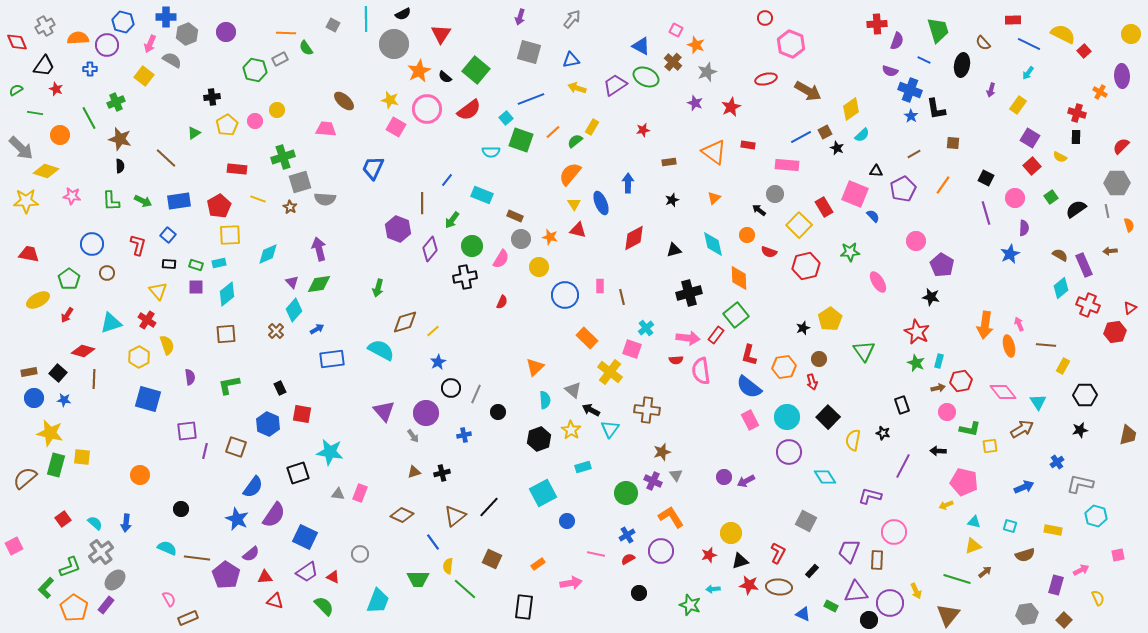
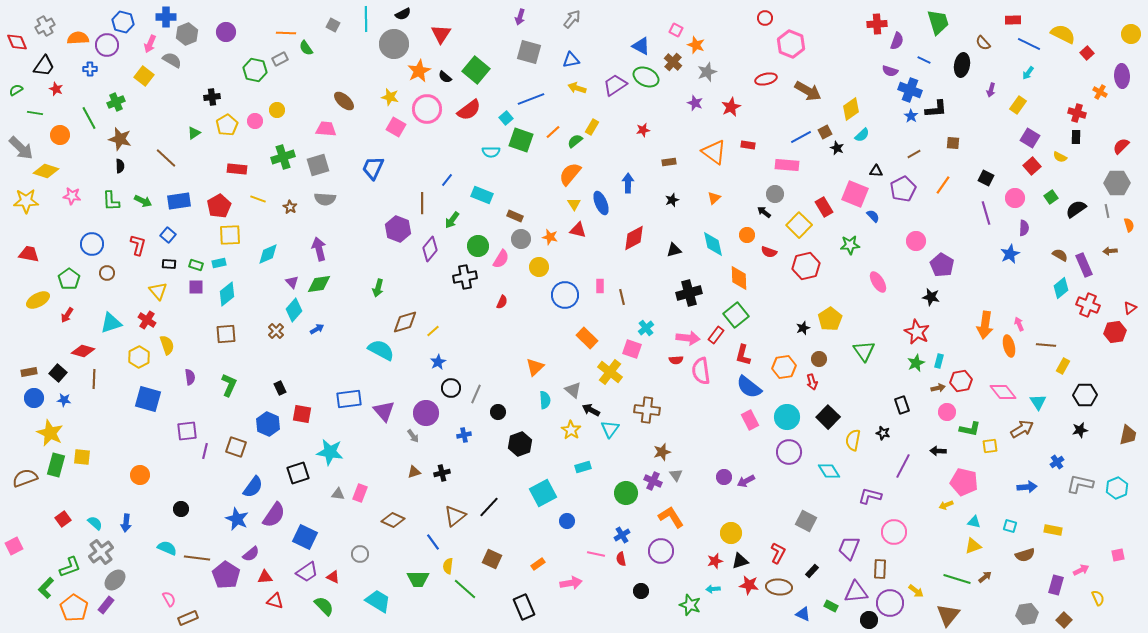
green trapezoid at (938, 30): moved 8 px up
red square at (1084, 51): moved 3 px right, 2 px down
yellow star at (390, 100): moved 3 px up
black L-shape at (936, 109): rotated 85 degrees counterclockwise
gray square at (300, 182): moved 18 px right, 17 px up
black arrow at (759, 210): moved 5 px right, 2 px down
green circle at (472, 246): moved 6 px right
green star at (850, 252): moved 7 px up
red L-shape at (749, 355): moved 6 px left
blue rectangle at (332, 359): moved 17 px right, 40 px down
green star at (916, 363): rotated 24 degrees clockwise
green L-shape at (229, 385): rotated 125 degrees clockwise
yellow star at (50, 433): rotated 12 degrees clockwise
black hexagon at (539, 439): moved 19 px left, 5 px down
cyan diamond at (825, 477): moved 4 px right, 6 px up
brown semicircle at (25, 478): rotated 20 degrees clockwise
blue arrow at (1024, 487): moved 3 px right; rotated 18 degrees clockwise
brown diamond at (402, 515): moved 9 px left, 5 px down
cyan hexagon at (1096, 516): moved 21 px right, 28 px up; rotated 20 degrees clockwise
blue cross at (627, 535): moved 5 px left
purple trapezoid at (849, 551): moved 3 px up
red star at (709, 555): moved 6 px right, 6 px down
red semicircle at (628, 559): moved 7 px left; rotated 72 degrees counterclockwise
brown rectangle at (877, 560): moved 3 px right, 9 px down
brown arrow at (985, 572): moved 5 px down
yellow arrow at (916, 591): rotated 28 degrees counterclockwise
black circle at (639, 593): moved 2 px right, 2 px up
cyan trapezoid at (378, 601): rotated 80 degrees counterclockwise
black rectangle at (524, 607): rotated 30 degrees counterclockwise
